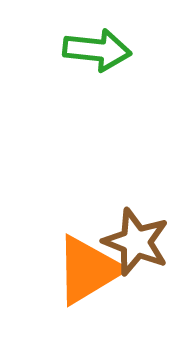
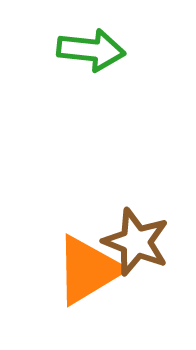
green arrow: moved 6 px left
